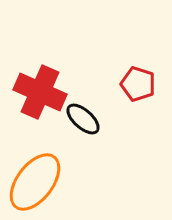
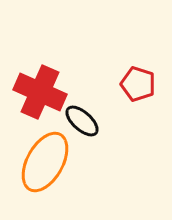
black ellipse: moved 1 px left, 2 px down
orange ellipse: moved 10 px right, 20 px up; rotated 8 degrees counterclockwise
